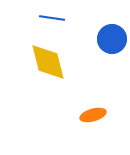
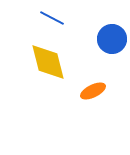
blue line: rotated 20 degrees clockwise
orange ellipse: moved 24 px up; rotated 10 degrees counterclockwise
